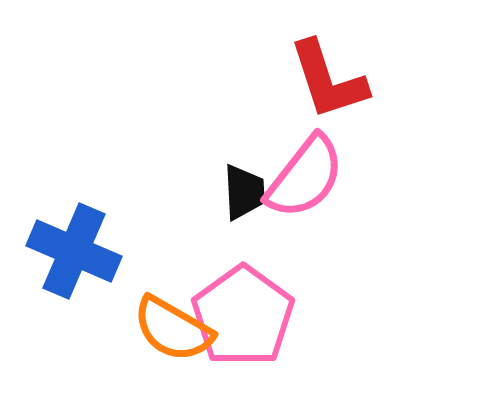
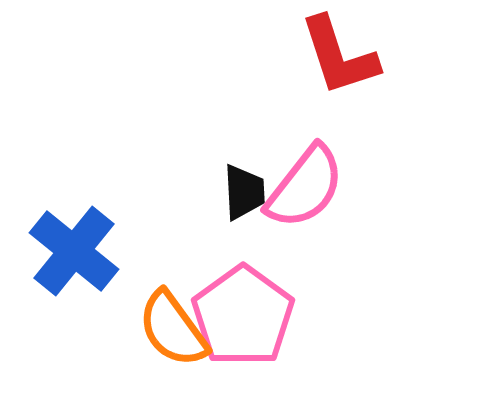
red L-shape: moved 11 px right, 24 px up
pink semicircle: moved 10 px down
blue cross: rotated 16 degrees clockwise
orange semicircle: rotated 24 degrees clockwise
